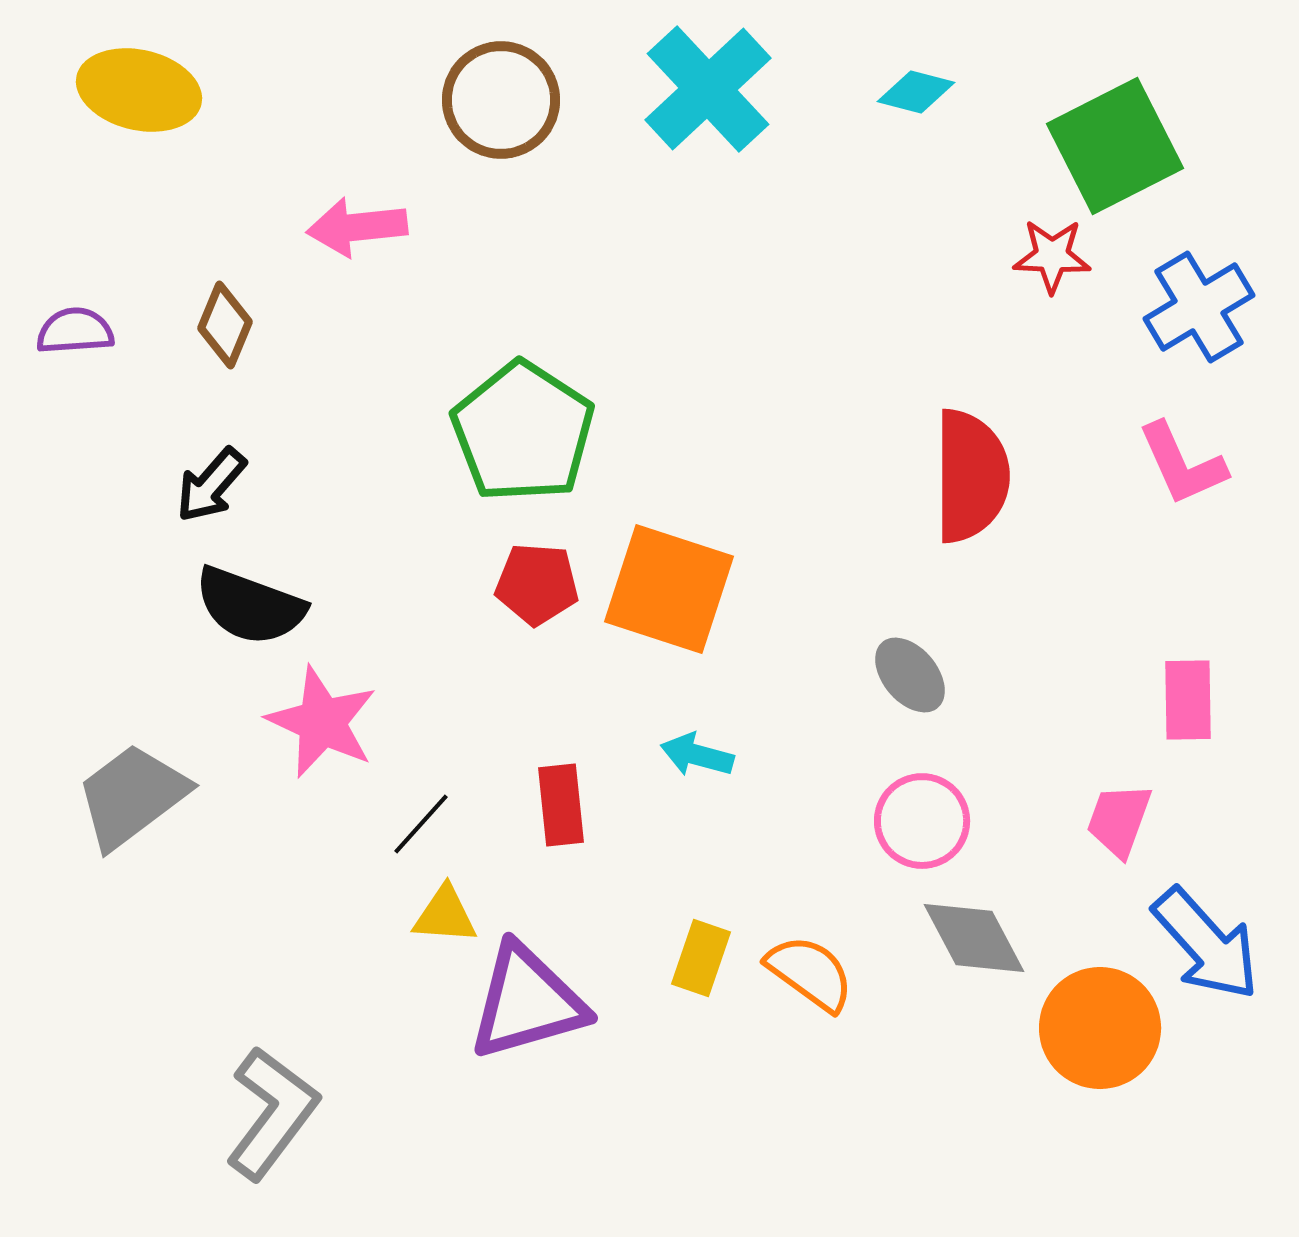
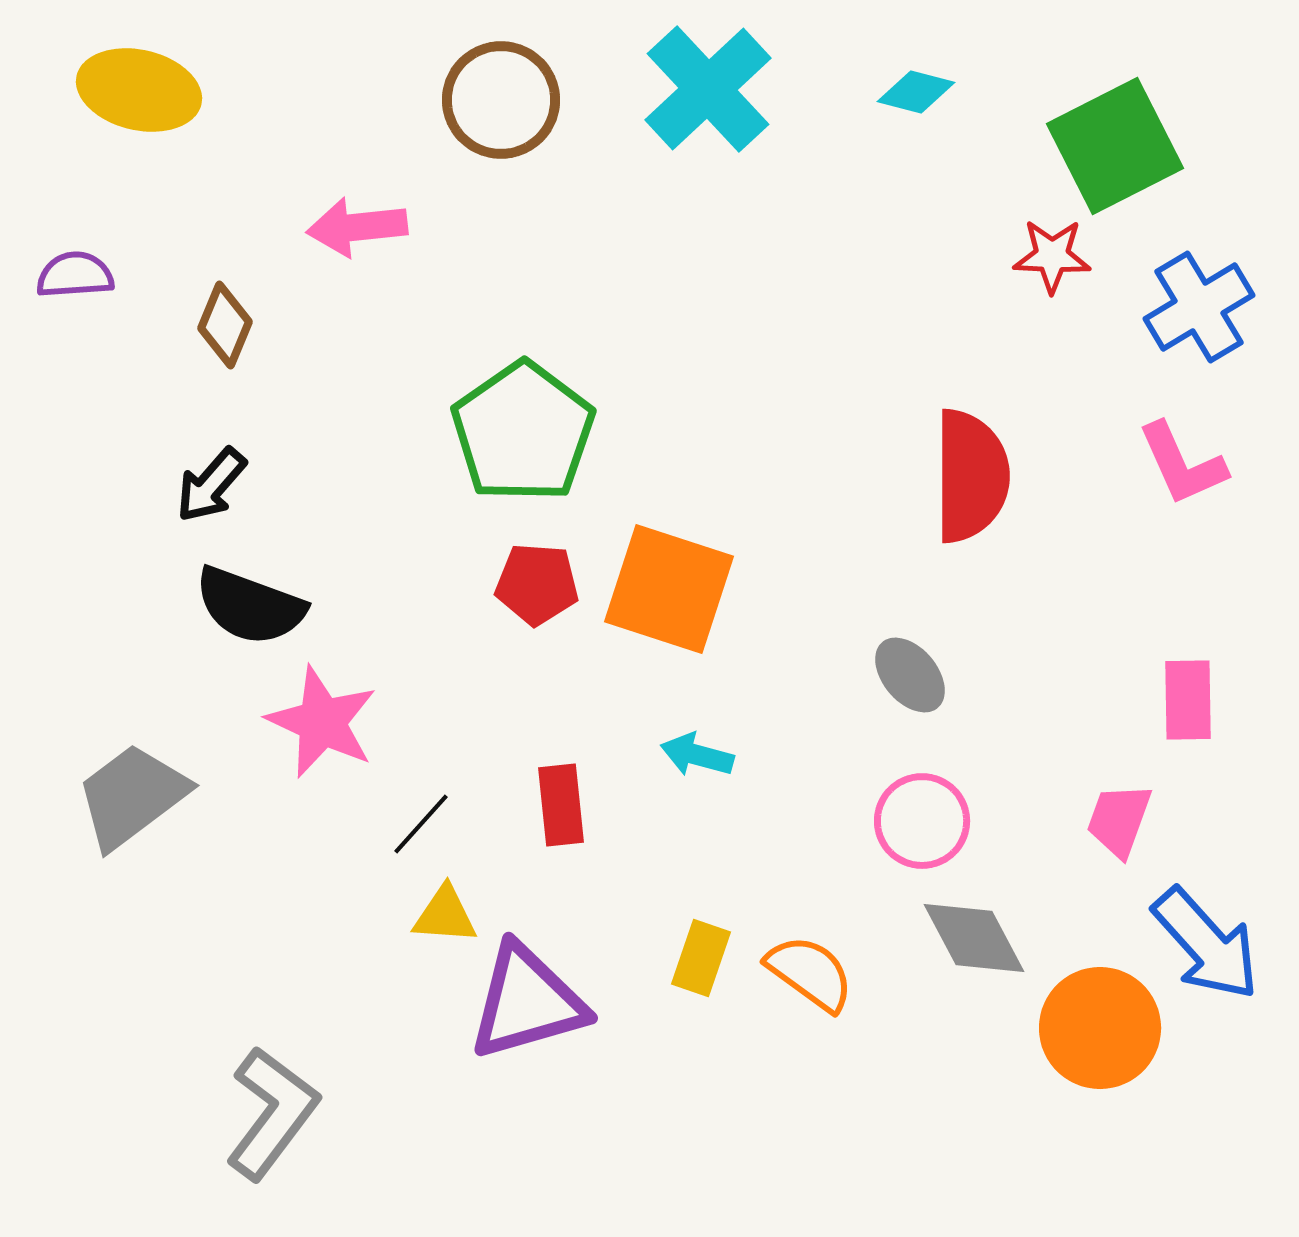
purple semicircle: moved 56 px up
green pentagon: rotated 4 degrees clockwise
